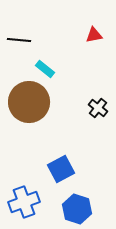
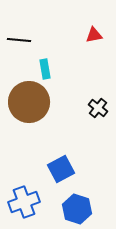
cyan rectangle: rotated 42 degrees clockwise
